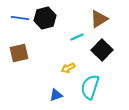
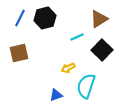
blue line: rotated 72 degrees counterclockwise
cyan semicircle: moved 4 px left, 1 px up
